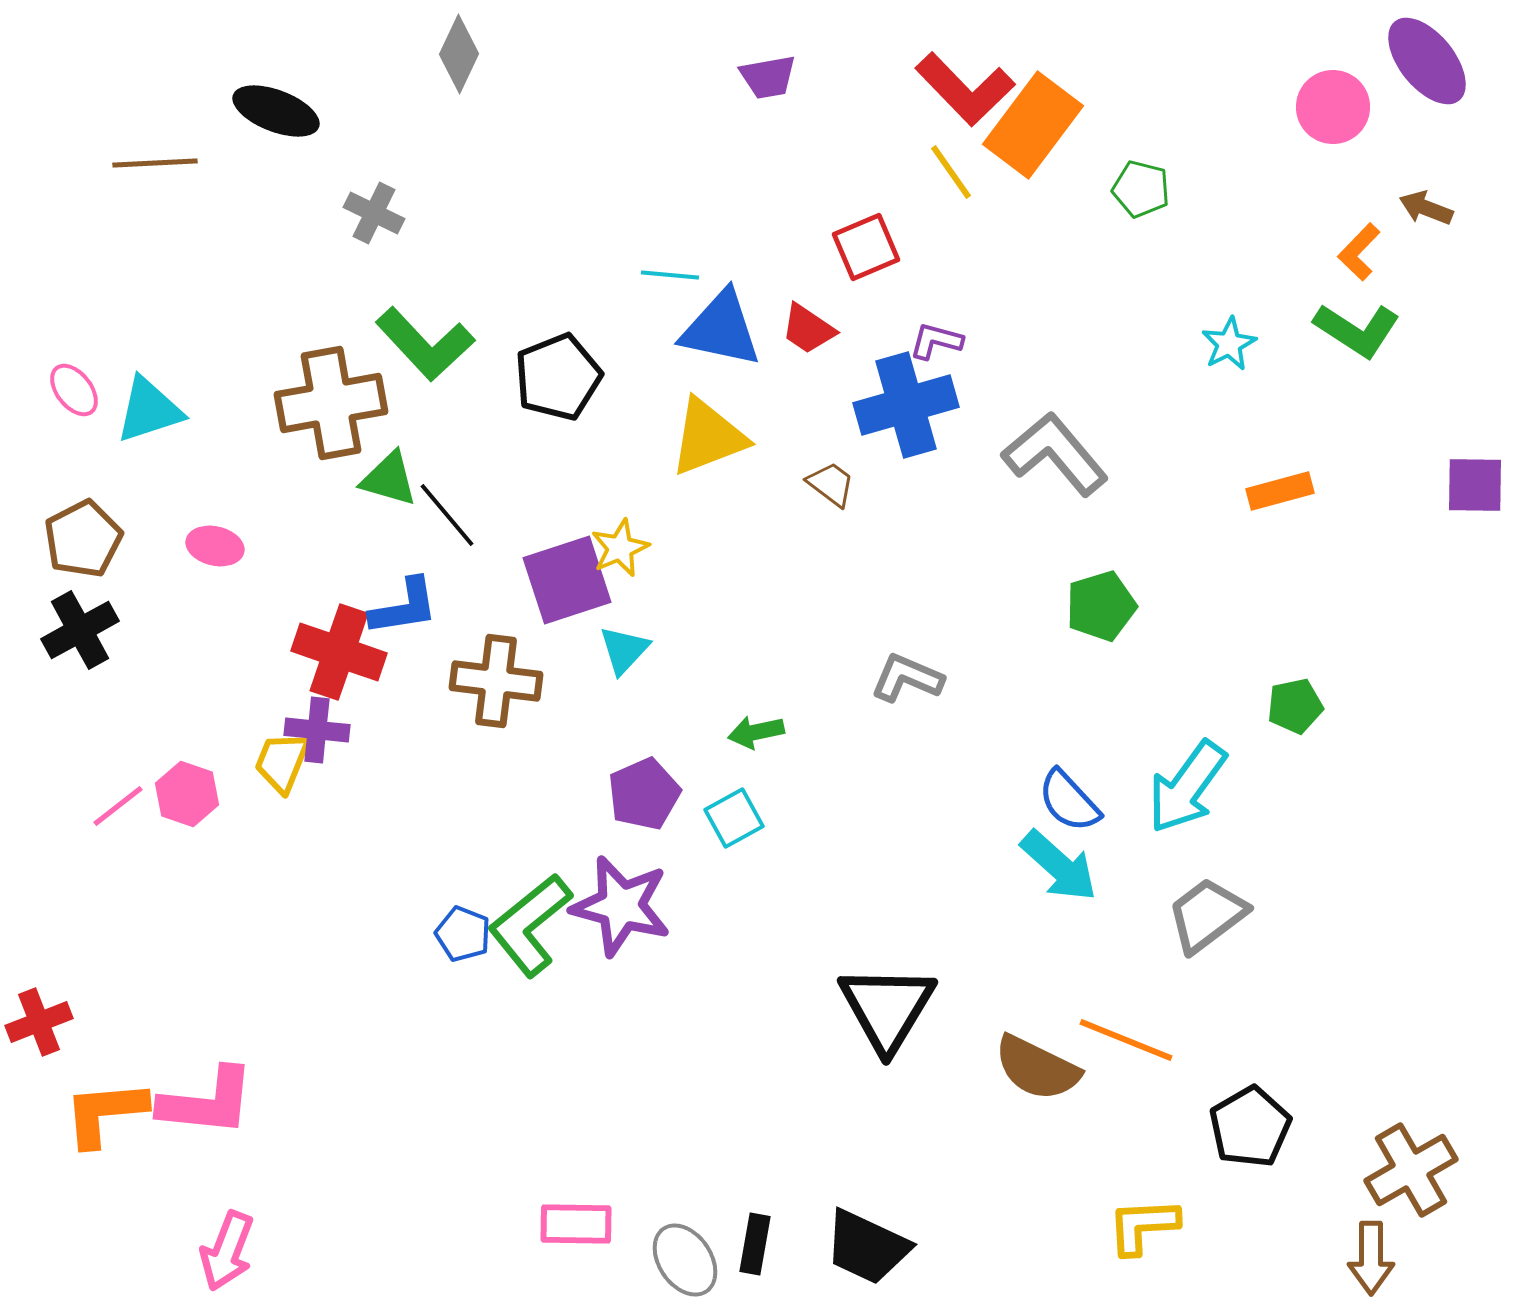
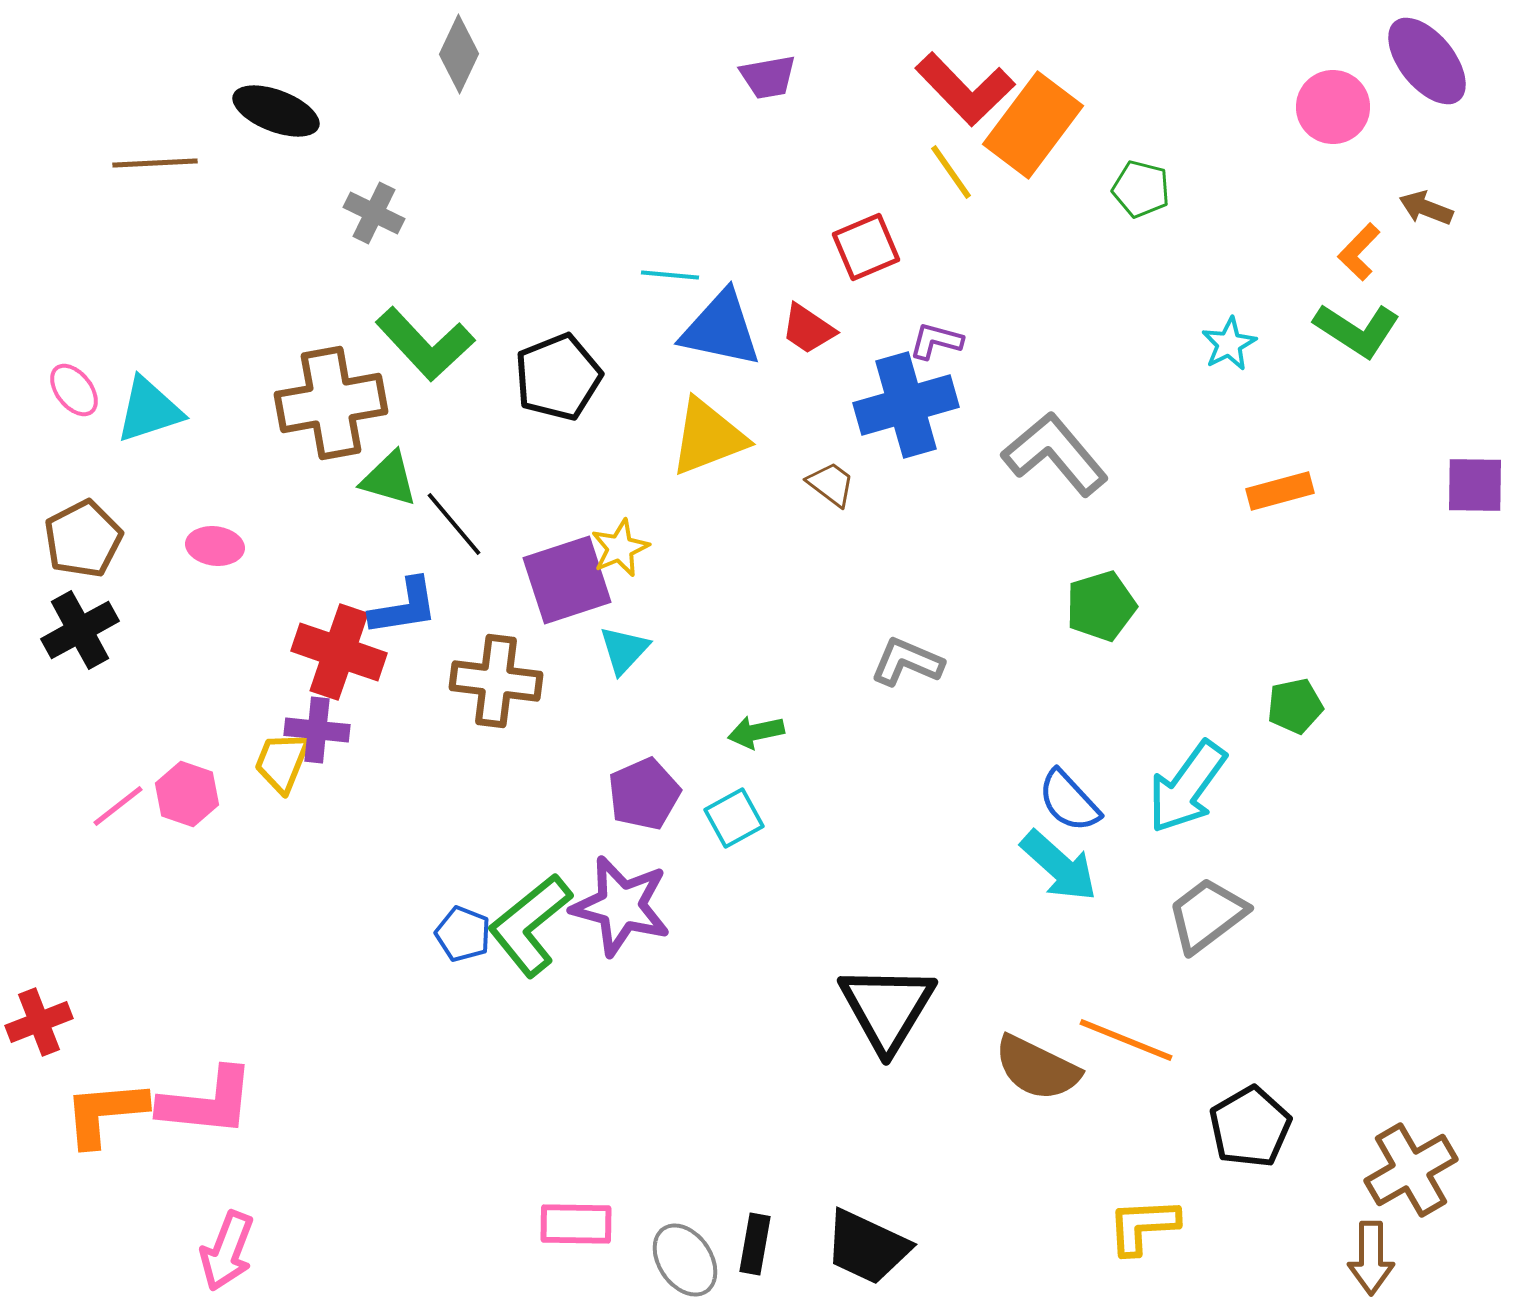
black line at (447, 515): moved 7 px right, 9 px down
pink ellipse at (215, 546): rotated 6 degrees counterclockwise
gray L-shape at (907, 678): moved 16 px up
